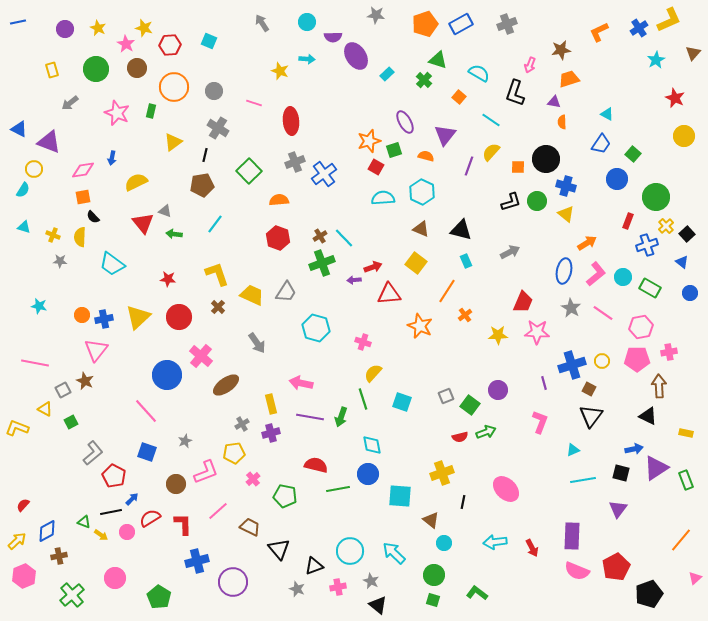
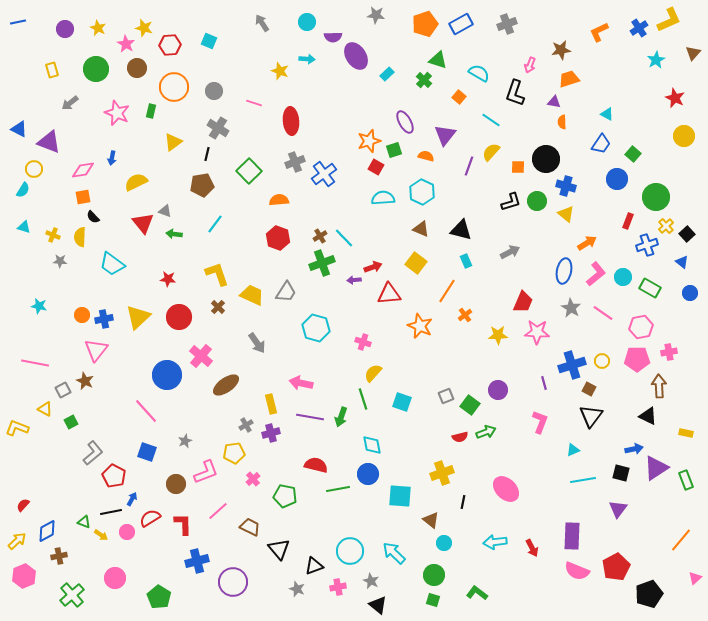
black line at (205, 155): moved 2 px right, 1 px up
gray cross at (242, 424): moved 4 px right, 1 px down
blue arrow at (132, 499): rotated 16 degrees counterclockwise
